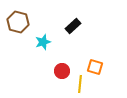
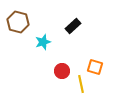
yellow line: moved 1 px right; rotated 18 degrees counterclockwise
